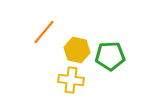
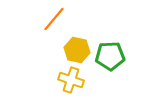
orange line: moved 10 px right, 13 px up
yellow cross: rotated 10 degrees clockwise
